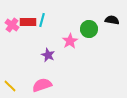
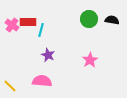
cyan line: moved 1 px left, 10 px down
green circle: moved 10 px up
pink star: moved 20 px right, 19 px down
pink semicircle: moved 4 px up; rotated 24 degrees clockwise
